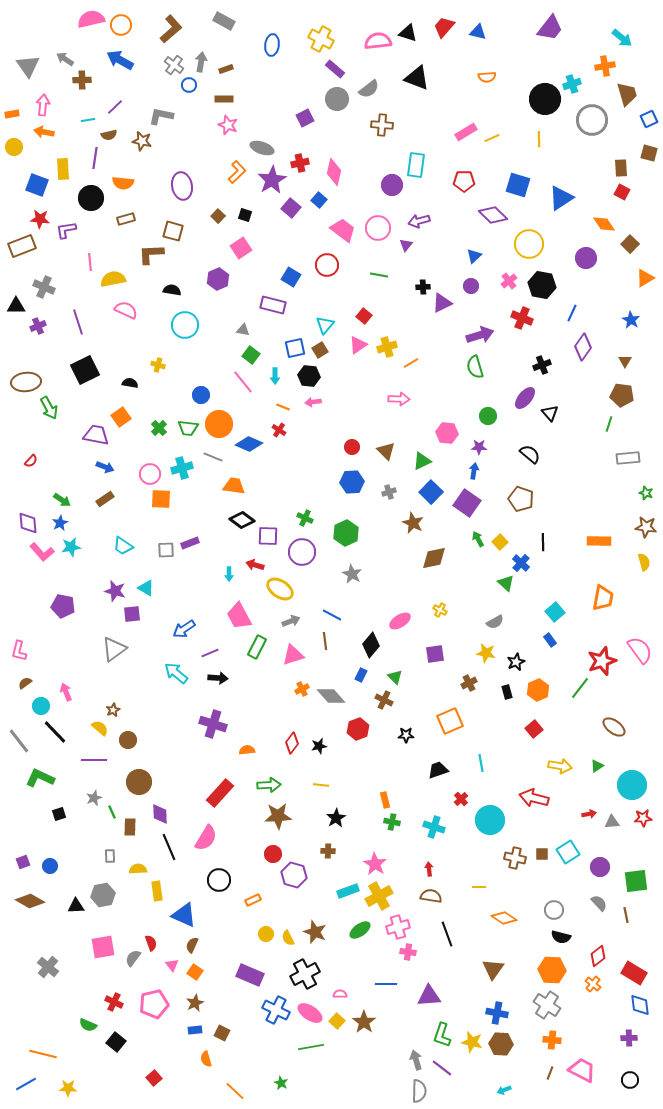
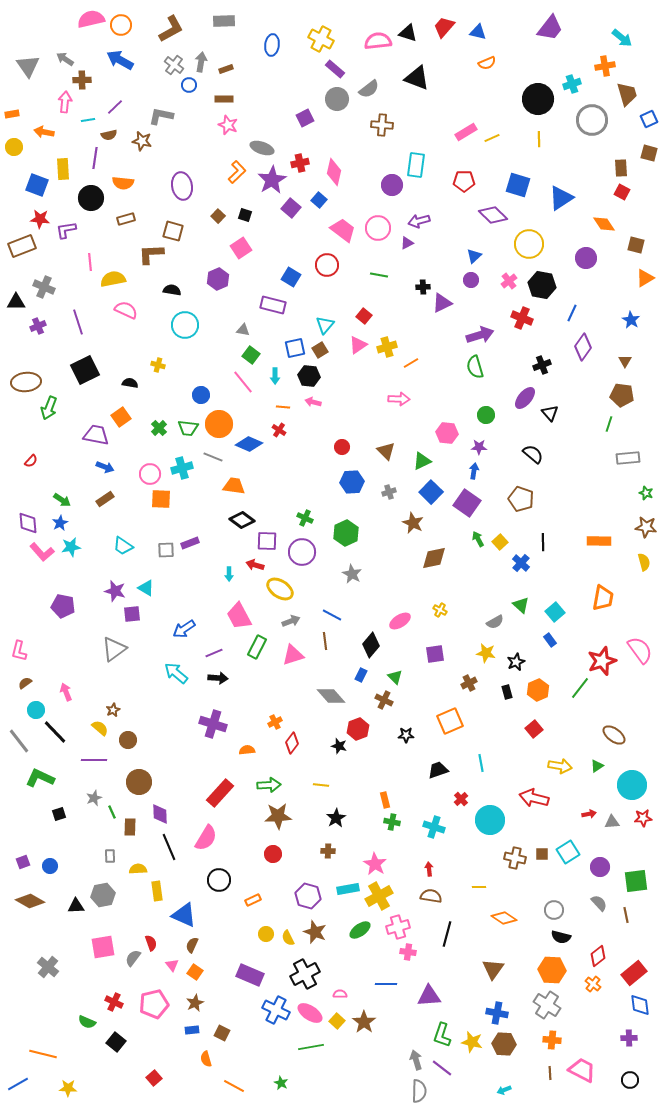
gray rectangle at (224, 21): rotated 30 degrees counterclockwise
brown L-shape at (171, 29): rotated 12 degrees clockwise
orange semicircle at (487, 77): moved 14 px up; rotated 18 degrees counterclockwise
black circle at (545, 99): moved 7 px left
pink arrow at (43, 105): moved 22 px right, 3 px up
brown square at (630, 244): moved 6 px right, 1 px down; rotated 30 degrees counterclockwise
purple triangle at (406, 245): moved 1 px right, 2 px up; rotated 24 degrees clockwise
purple circle at (471, 286): moved 6 px up
black triangle at (16, 306): moved 4 px up
pink arrow at (313, 402): rotated 21 degrees clockwise
orange line at (283, 407): rotated 16 degrees counterclockwise
green arrow at (49, 408): rotated 50 degrees clockwise
green circle at (488, 416): moved 2 px left, 1 px up
red circle at (352, 447): moved 10 px left
black semicircle at (530, 454): moved 3 px right
purple square at (268, 536): moved 1 px left, 5 px down
green triangle at (506, 583): moved 15 px right, 22 px down
purple line at (210, 653): moved 4 px right
orange cross at (302, 689): moved 27 px left, 33 px down
cyan circle at (41, 706): moved 5 px left, 4 px down
brown ellipse at (614, 727): moved 8 px down
black star at (319, 746): moved 20 px right; rotated 28 degrees clockwise
purple hexagon at (294, 875): moved 14 px right, 21 px down
cyan rectangle at (348, 891): moved 2 px up; rotated 10 degrees clockwise
black line at (447, 934): rotated 35 degrees clockwise
red rectangle at (634, 973): rotated 70 degrees counterclockwise
green semicircle at (88, 1025): moved 1 px left, 3 px up
blue rectangle at (195, 1030): moved 3 px left
brown hexagon at (501, 1044): moved 3 px right
brown line at (550, 1073): rotated 24 degrees counterclockwise
blue line at (26, 1084): moved 8 px left
orange line at (235, 1091): moved 1 px left, 5 px up; rotated 15 degrees counterclockwise
